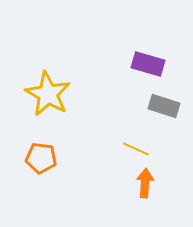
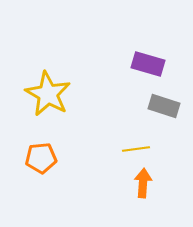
yellow line: rotated 32 degrees counterclockwise
orange pentagon: rotated 12 degrees counterclockwise
orange arrow: moved 2 px left
